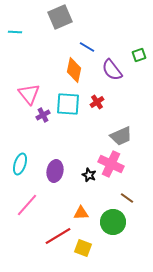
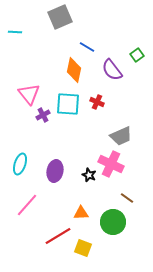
green square: moved 2 px left; rotated 16 degrees counterclockwise
red cross: rotated 32 degrees counterclockwise
